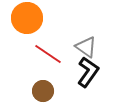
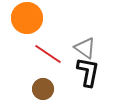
gray triangle: moved 1 px left, 1 px down
black L-shape: rotated 24 degrees counterclockwise
brown circle: moved 2 px up
